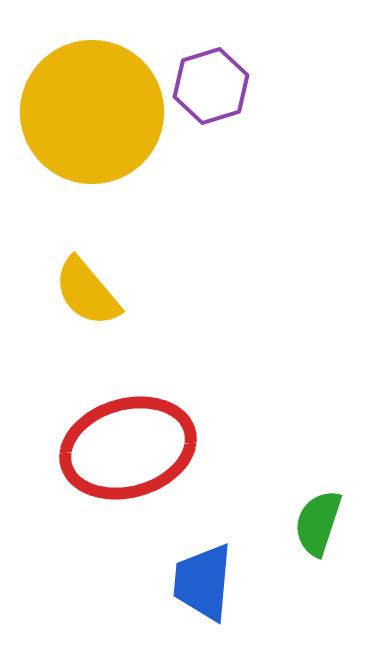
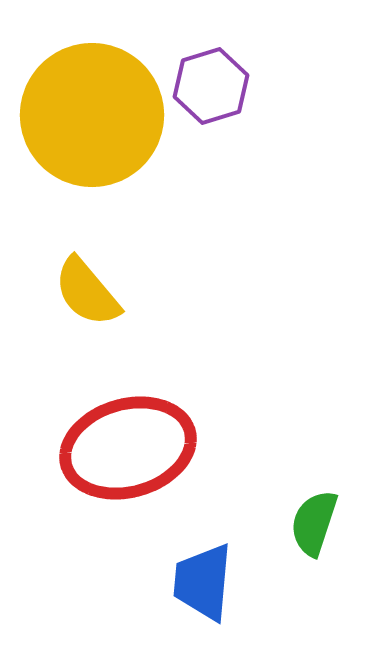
yellow circle: moved 3 px down
green semicircle: moved 4 px left
